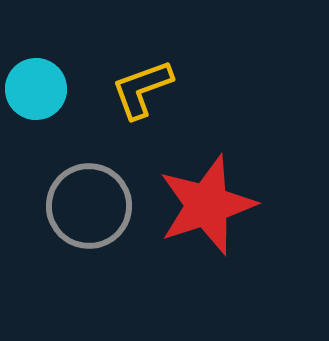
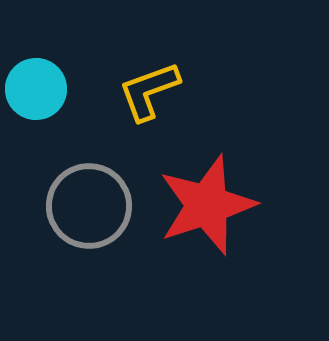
yellow L-shape: moved 7 px right, 2 px down
